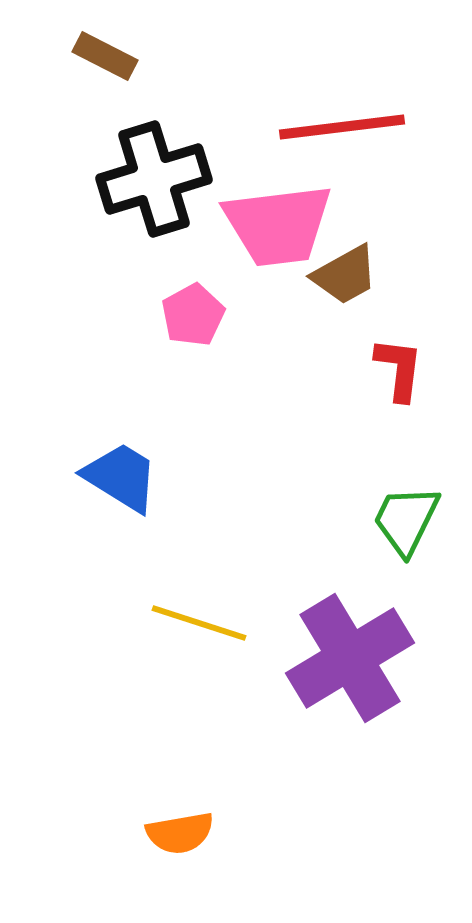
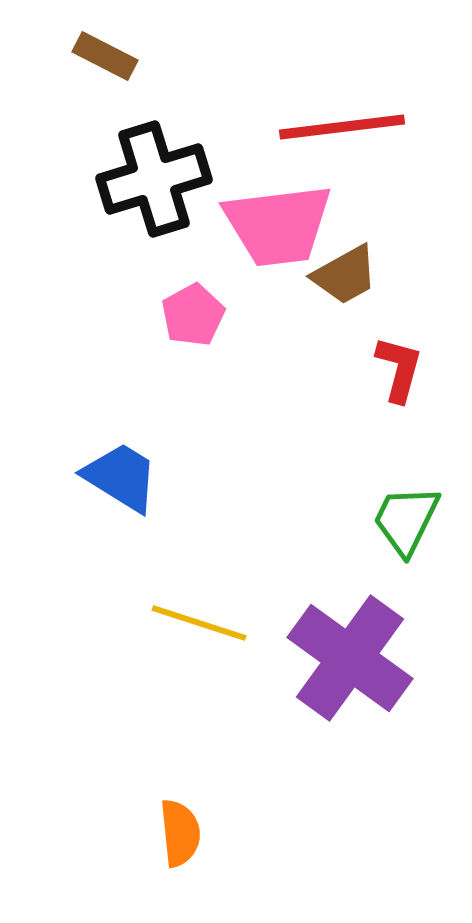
red L-shape: rotated 8 degrees clockwise
purple cross: rotated 23 degrees counterclockwise
orange semicircle: rotated 86 degrees counterclockwise
